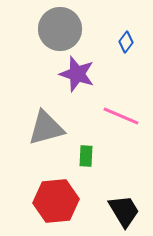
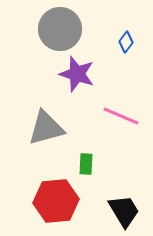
green rectangle: moved 8 px down
